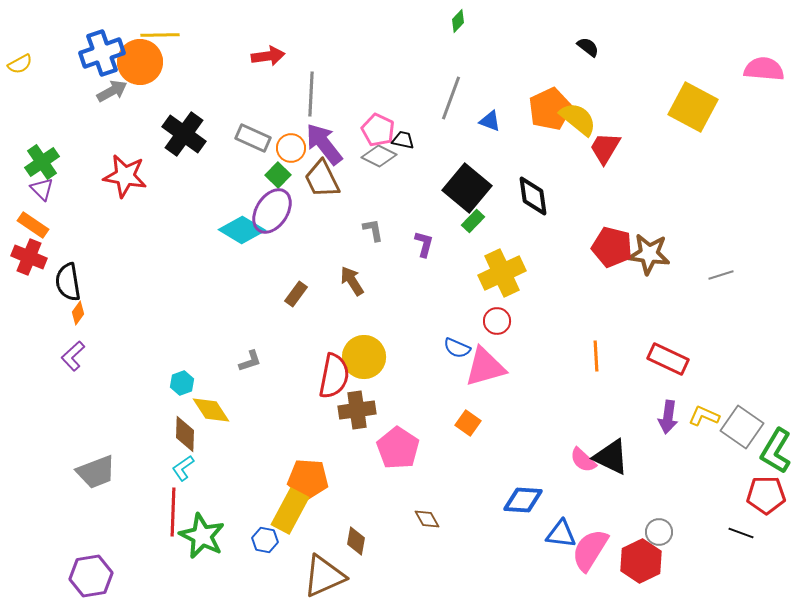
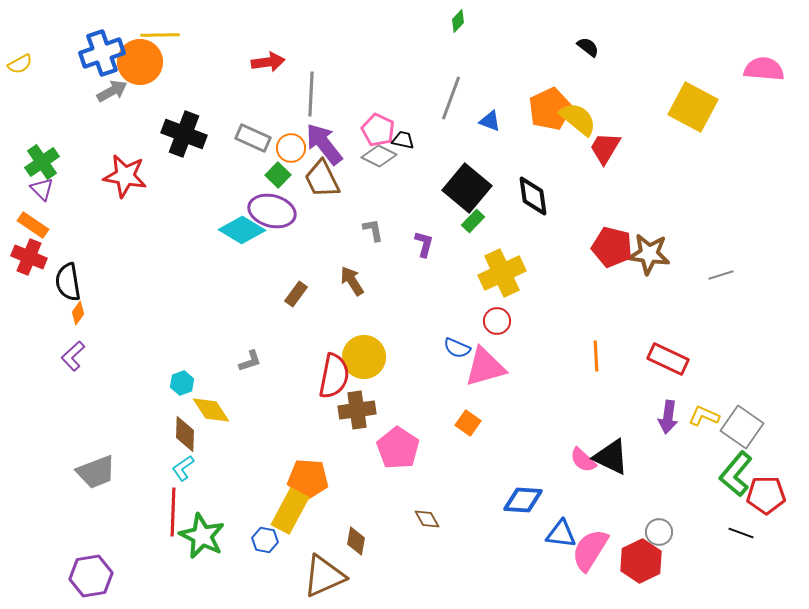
red arrow at (268, 56): moved 6 px down
black cross at (184, 134): rotated 15 degrees counterclockwise
purple ellipse at (272, 211): rotated 72 degrees clockwise
green L-shape at (776, 451): moved 40 px left, 23 px down; rotated 9 degrees clockwise
